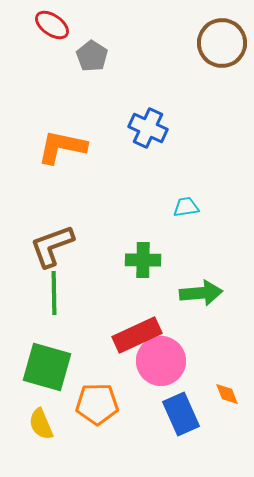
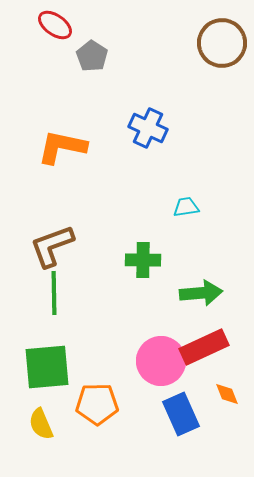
red ellipse: moved 3 px right
red rectangle: moved 67 px right, 12 px down
green square: rotated 21 degrees counterclockwise
